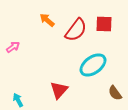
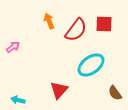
orange arrow: moved 2 px right, 1 px down; rotated 28 degrees clockwise
cyan ellipse: moved 2 px left
cyan arrow: rotated 48 degrees counterclockwise
